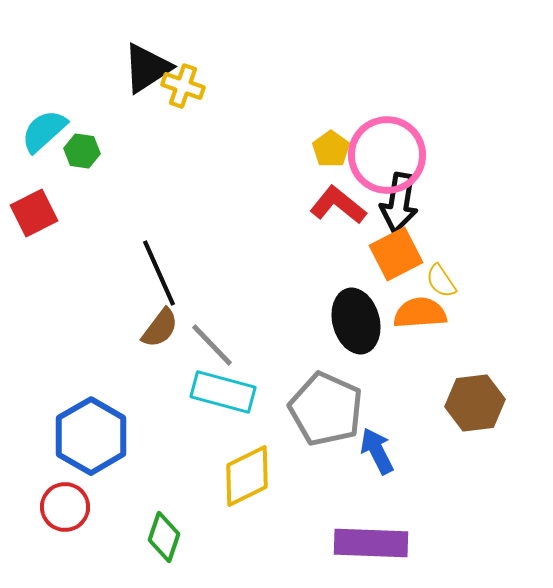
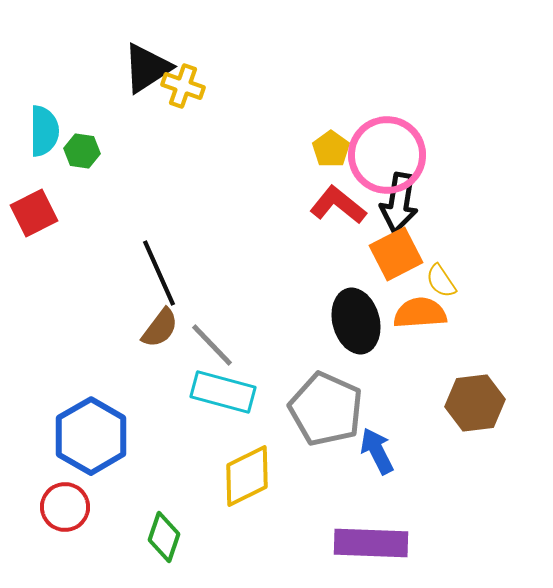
cyan semicircle: rotated 132 degrees clockwise
